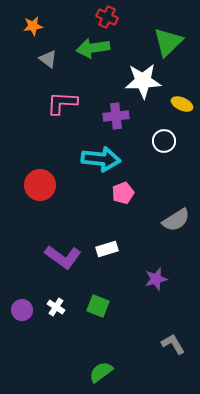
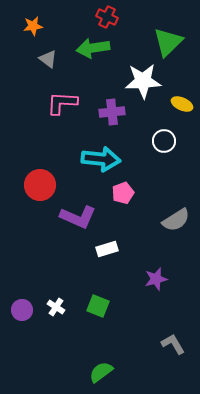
purple cross: moved 4 px left, 4 px up
purple L-shape: moved 15 px right, 40 px up; rotated 12 degrees counterclockwise
